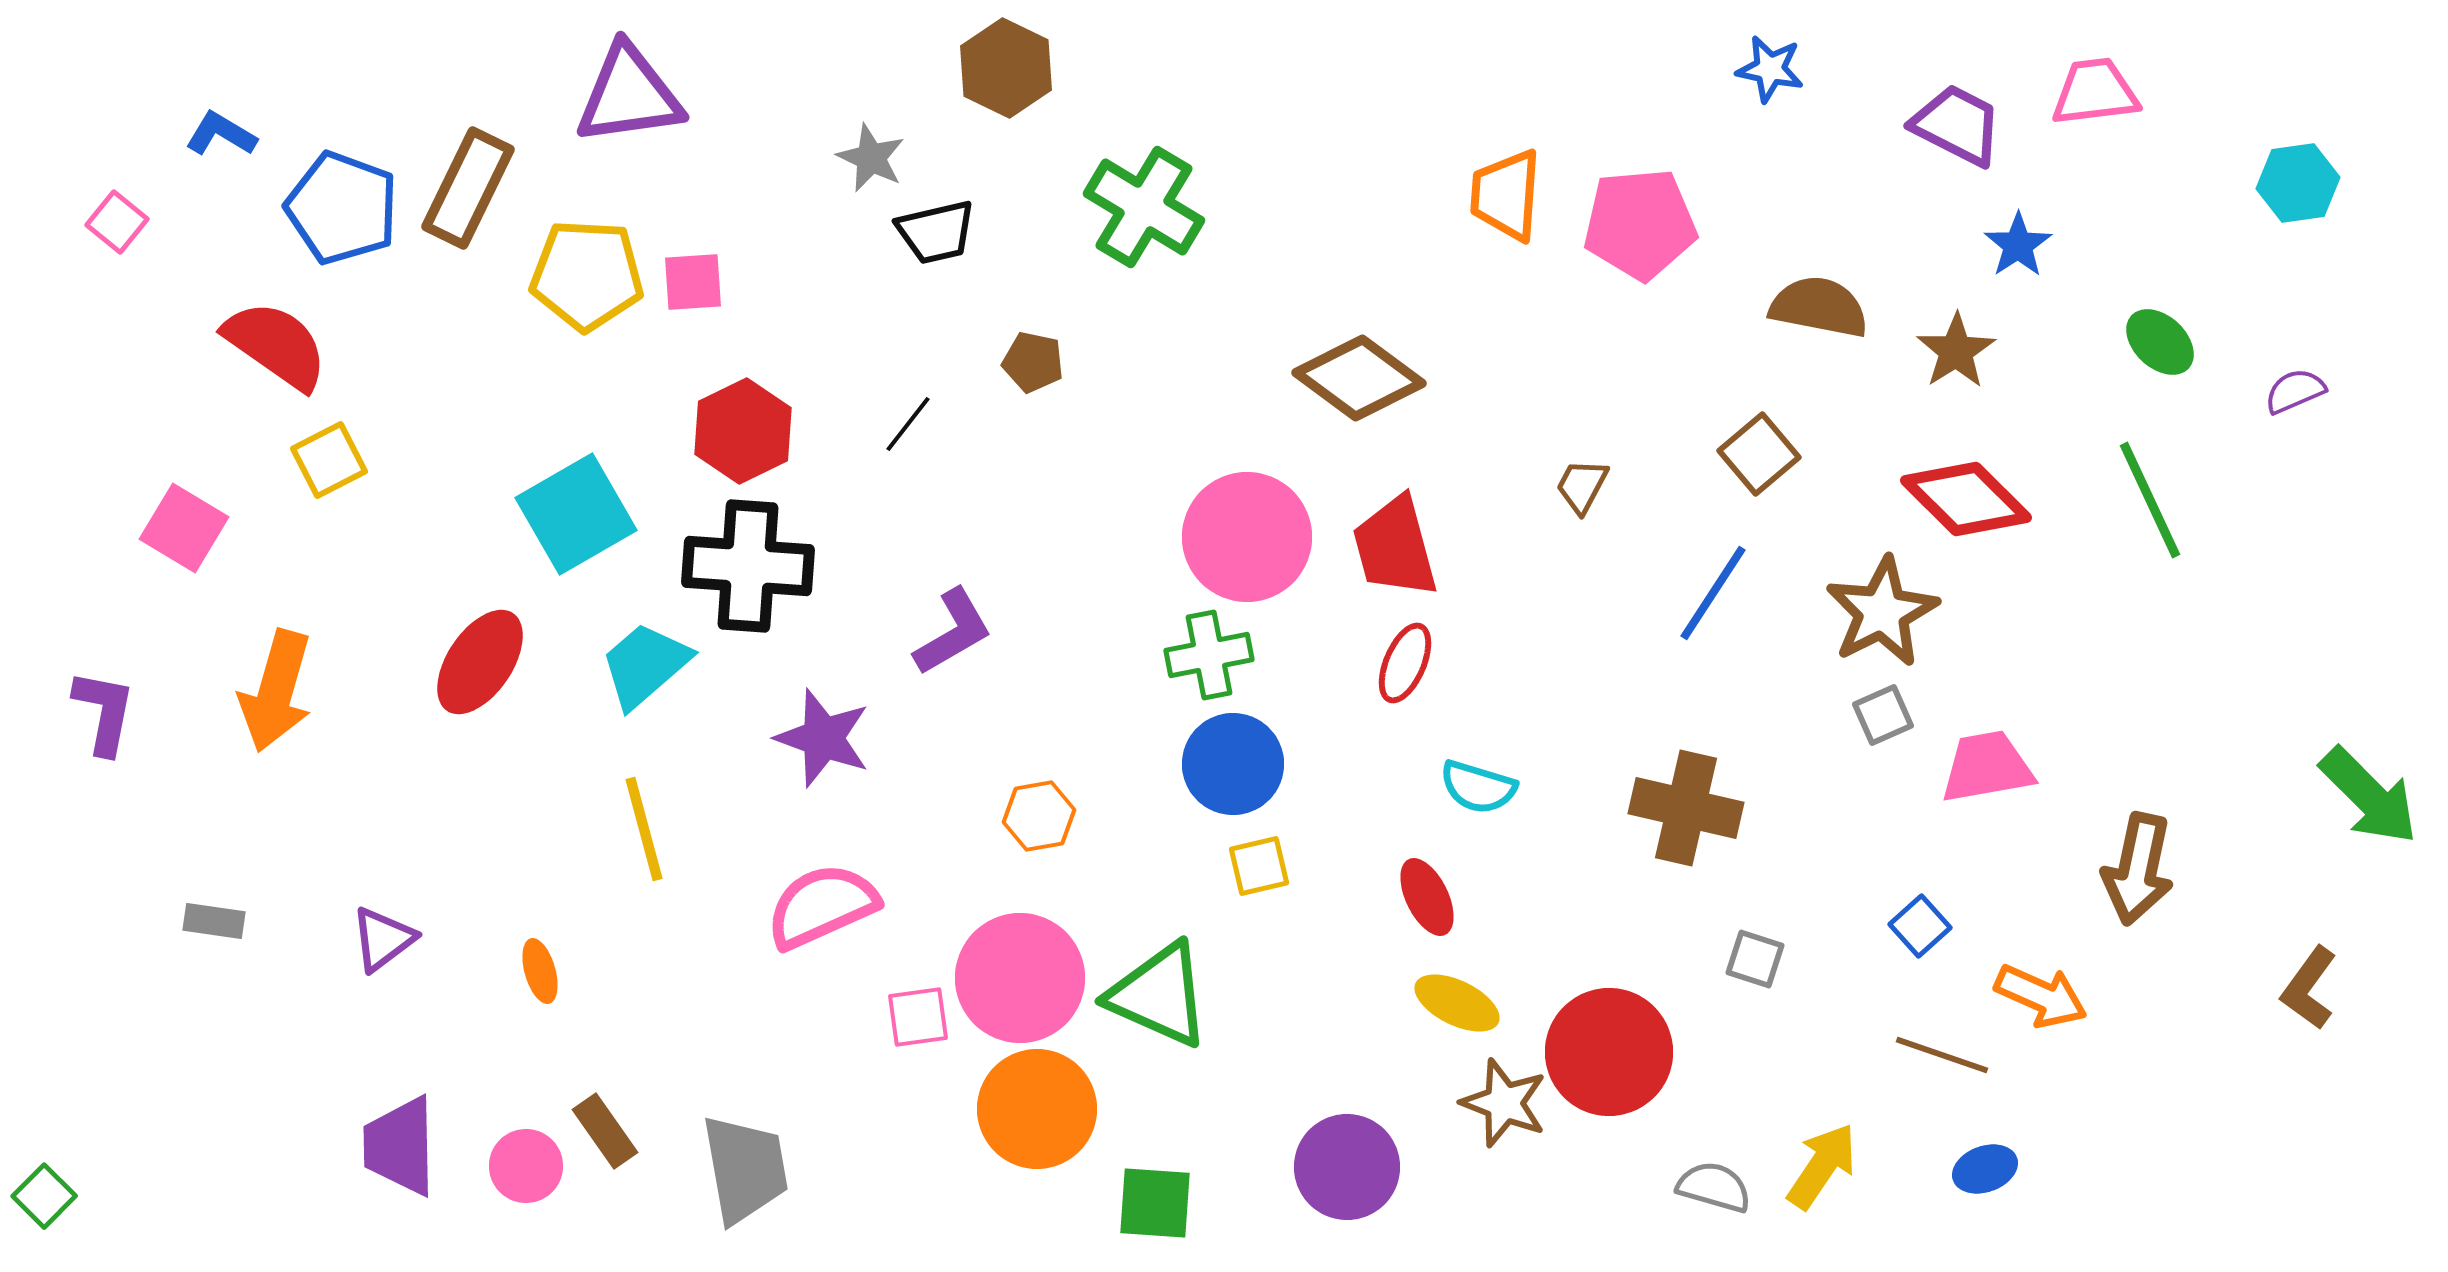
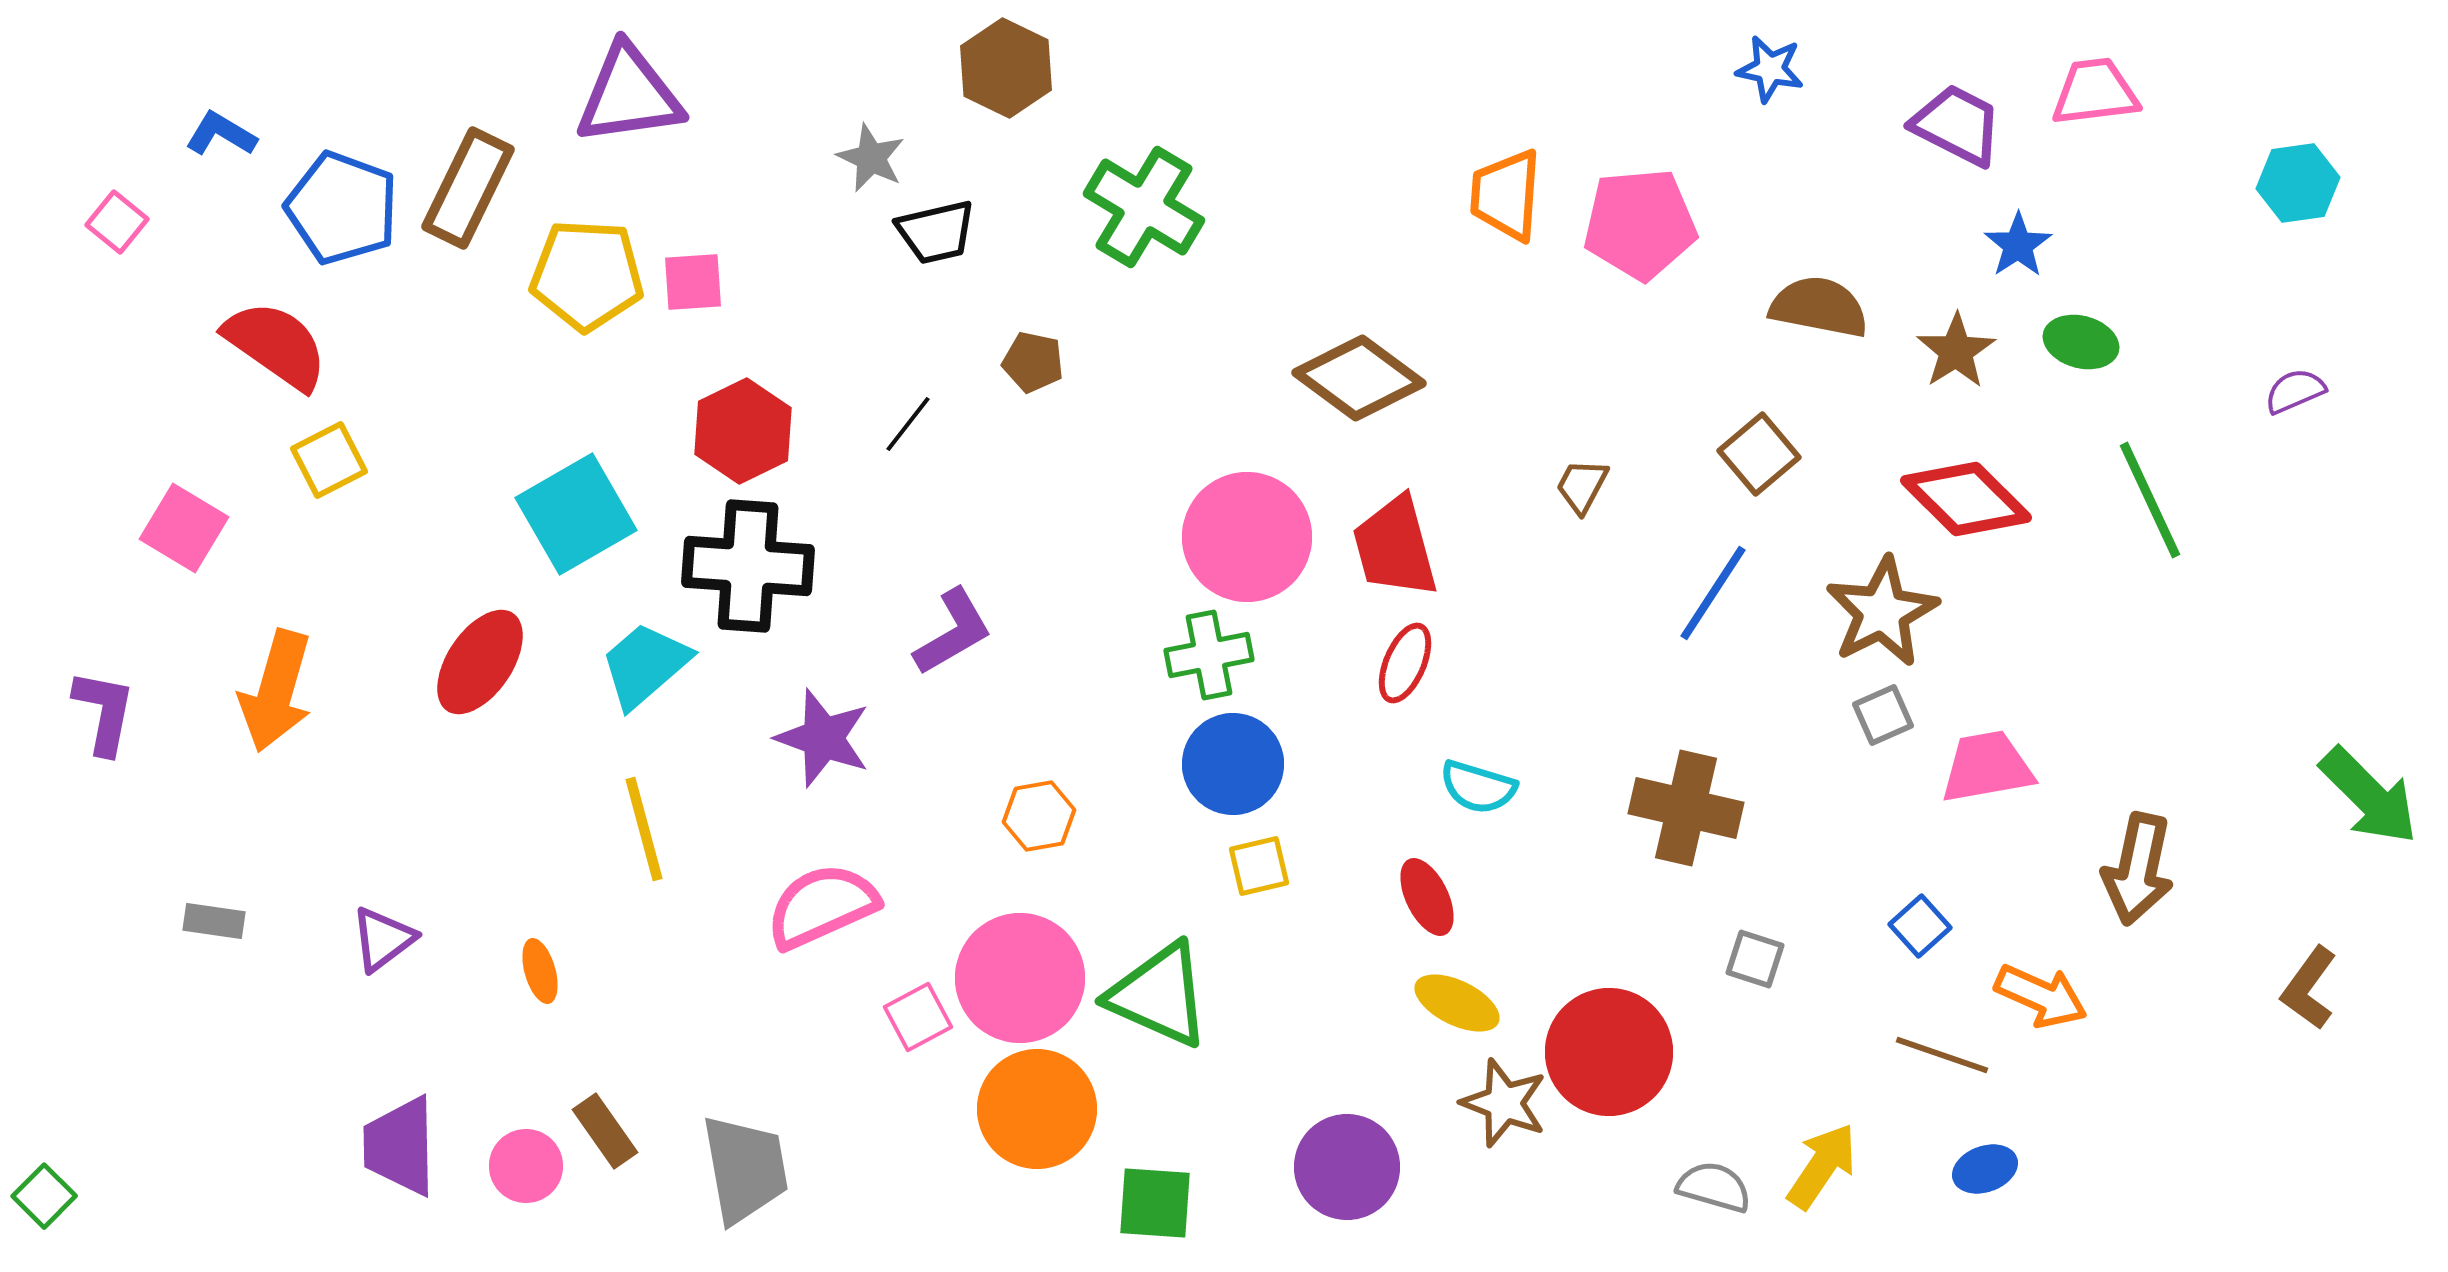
green ellipse at (2160, 342): moved 79 px left; rotated 28 degrees counterclockwise
pink square at (918, 1017): rotated 20 degrees counterclockwise
